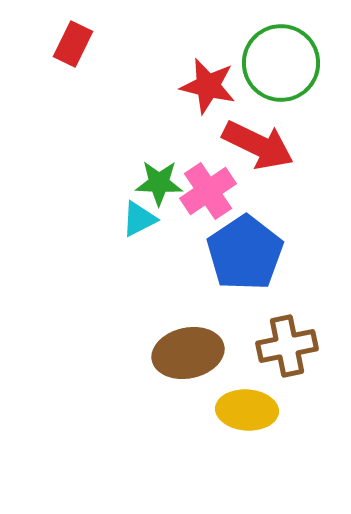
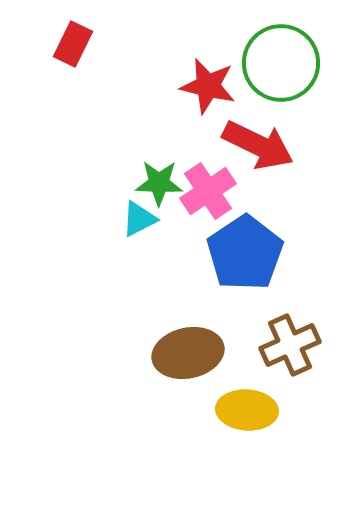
brown cross: moved 3 px right, 1 px up; rotated 12 degrees counterclockwise
